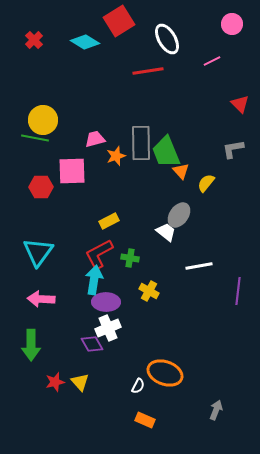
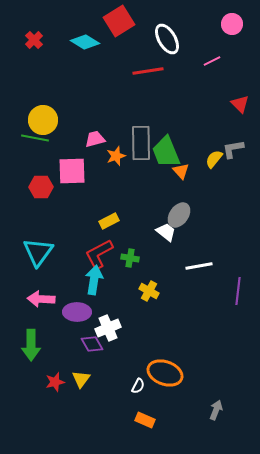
yellow semicircle: moved 8 px right, 24 px up
purple ellipse: moved 29 px left, 10 px down
yellow triangle: moved 1 px right, 3 px up; rotated 18 degrees clockwise
